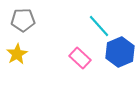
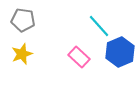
gray pentagon: rotated 10 degrees clockwise
yellow star: moved 5 px right; rotated 10 degrees clockwise
pink rectangle: moved 1 px left, 1 px up
